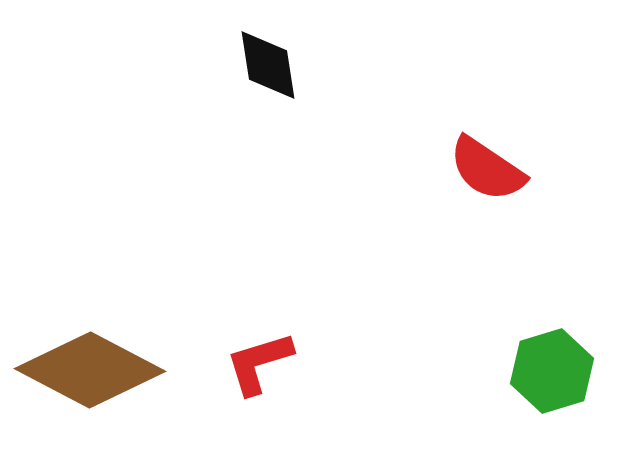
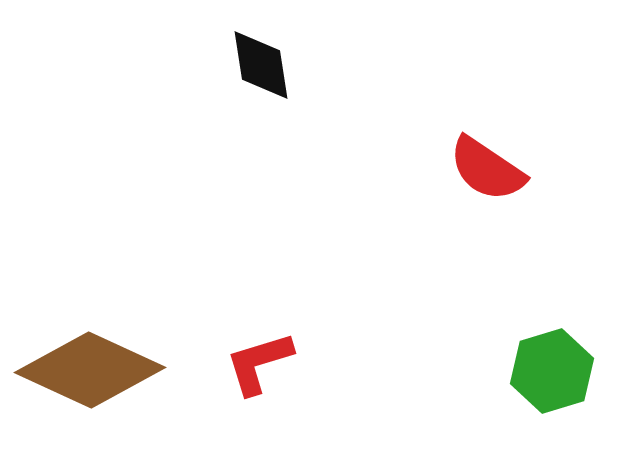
black diamond: moved 7 px left
brown diamond: rotated 3 degrees counterclockwise
